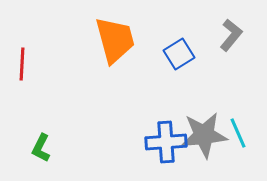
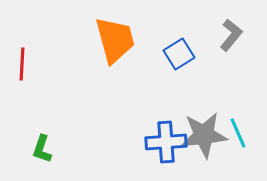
green L-shape: moved 1 px right, 1 px down; rotated 8 degrees counterclockwise
